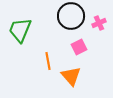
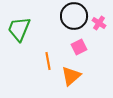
black circle: moved 3 px right
pink cross: rotated 32 degrees counterclockwise
green trapezoid: moved 1 px left, 1 px up
orange triangle: rotated 30 degrees clockwise
